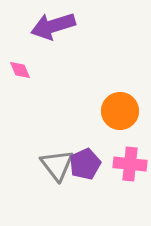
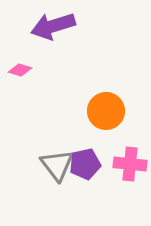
pink diamond: rotated 50 degrees counterclockwise
orange circle: moved 14 px left
purple pentagon: rotated 12 degrees clockwise
